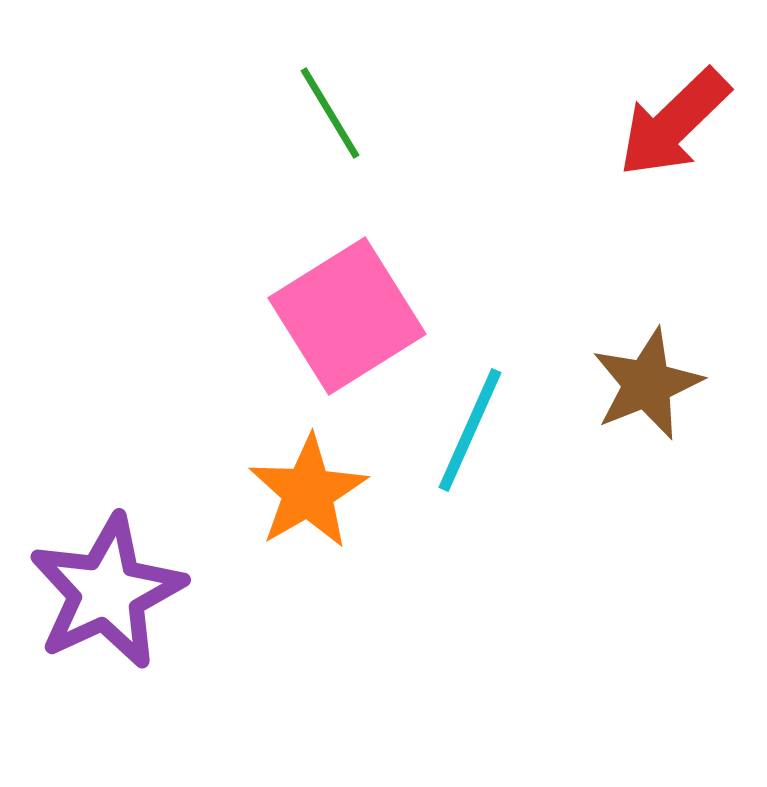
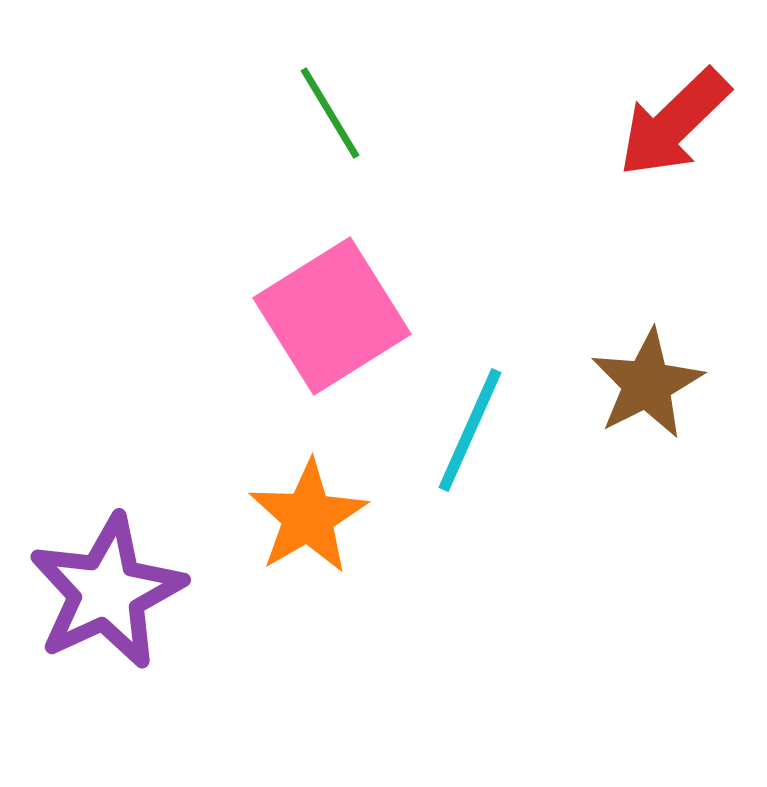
pink square: moved 15 px left
brown star: rotated 5 degrees counterclockwise
orange star: moved 25 px down
